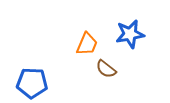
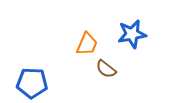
blue star: moved 2 px right
